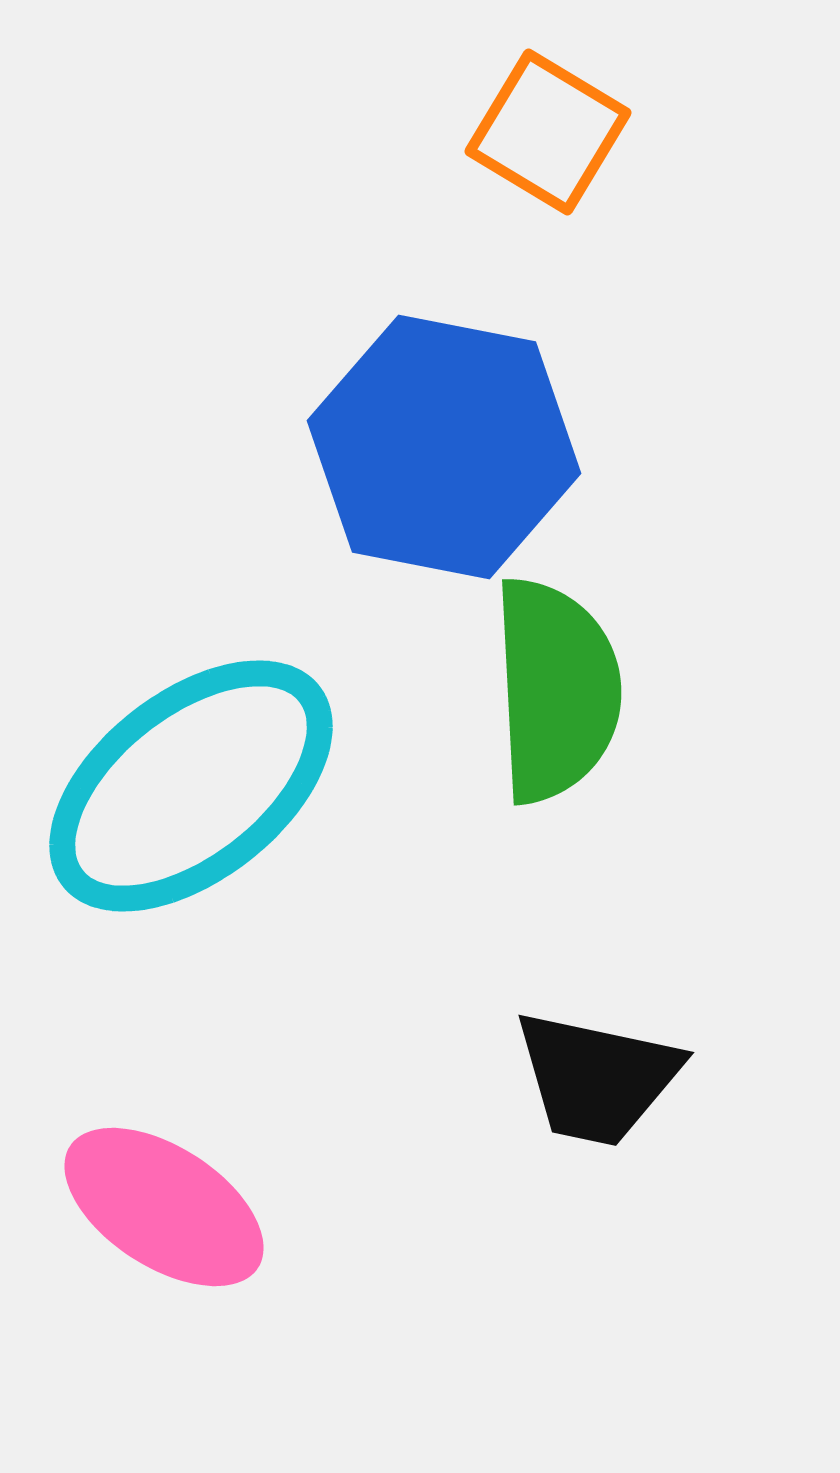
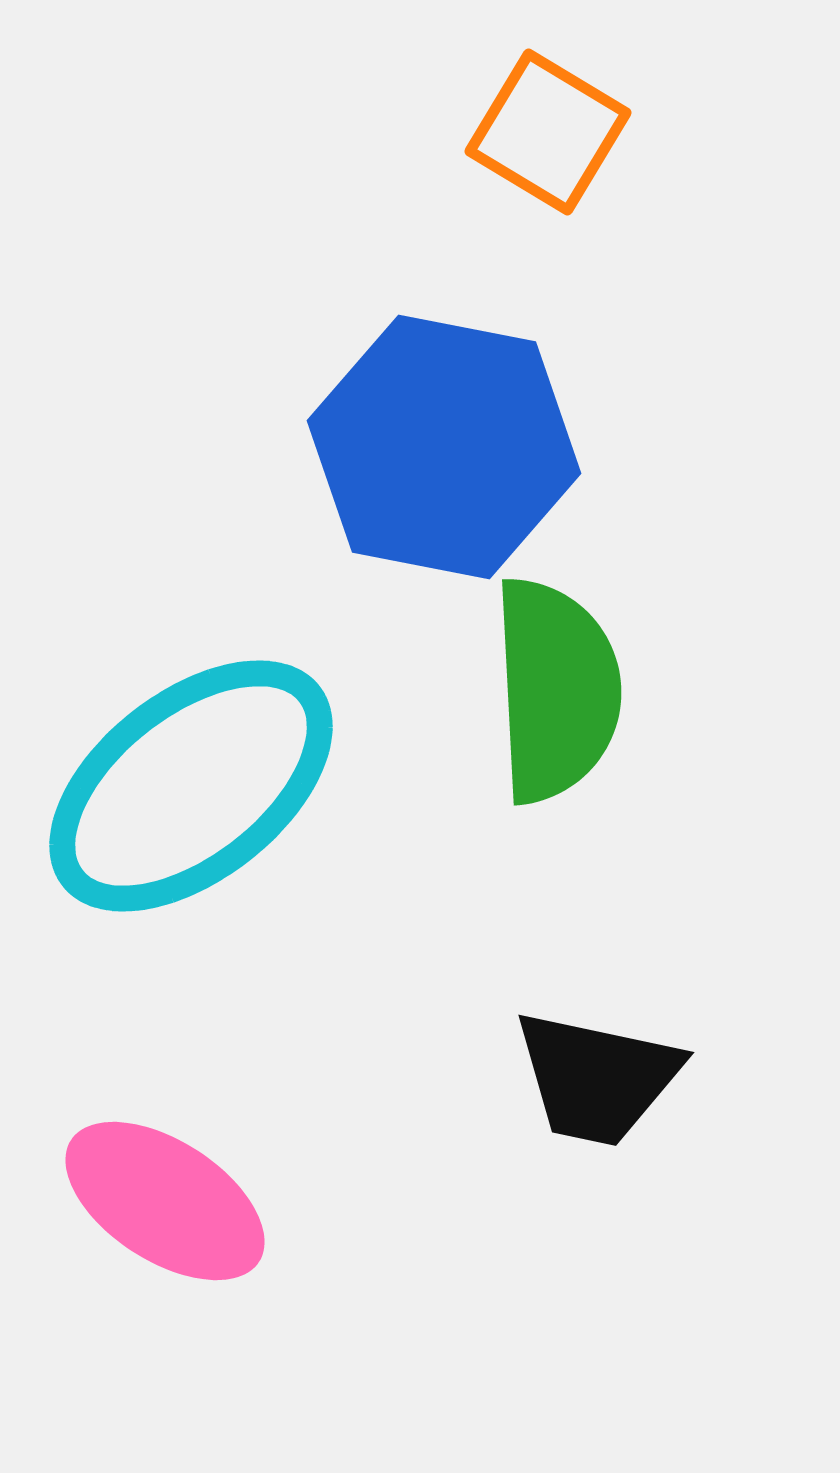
pink ellipse: moved 1 px right, 6 px up
